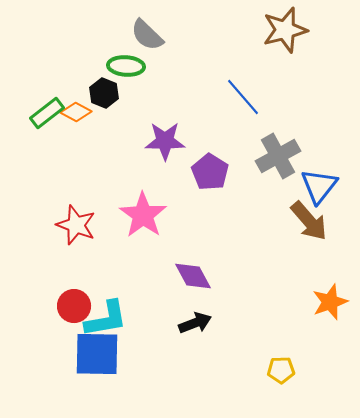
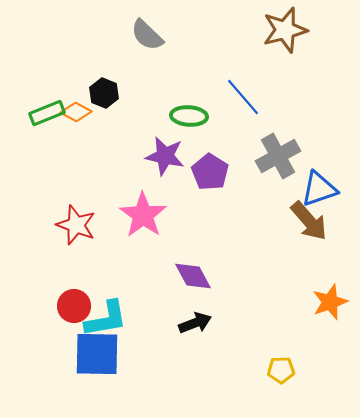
green ellipse: moved 63 px right, 50 px down
green rectangle: rotated 16 degrees clockwise
purple star: moved 15 px down; rotated 12 degrees clockwise
blue triangle: moved 3 px down; rotated 33 degrees clockwise
